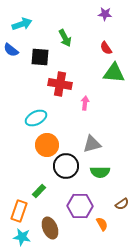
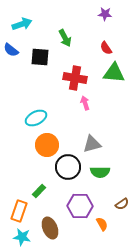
red cross: moved 15 px right, 6 px up
pink arrow: rotated 24 degrees counterclockwise
black circle: moved 2 px right, 1 px down
